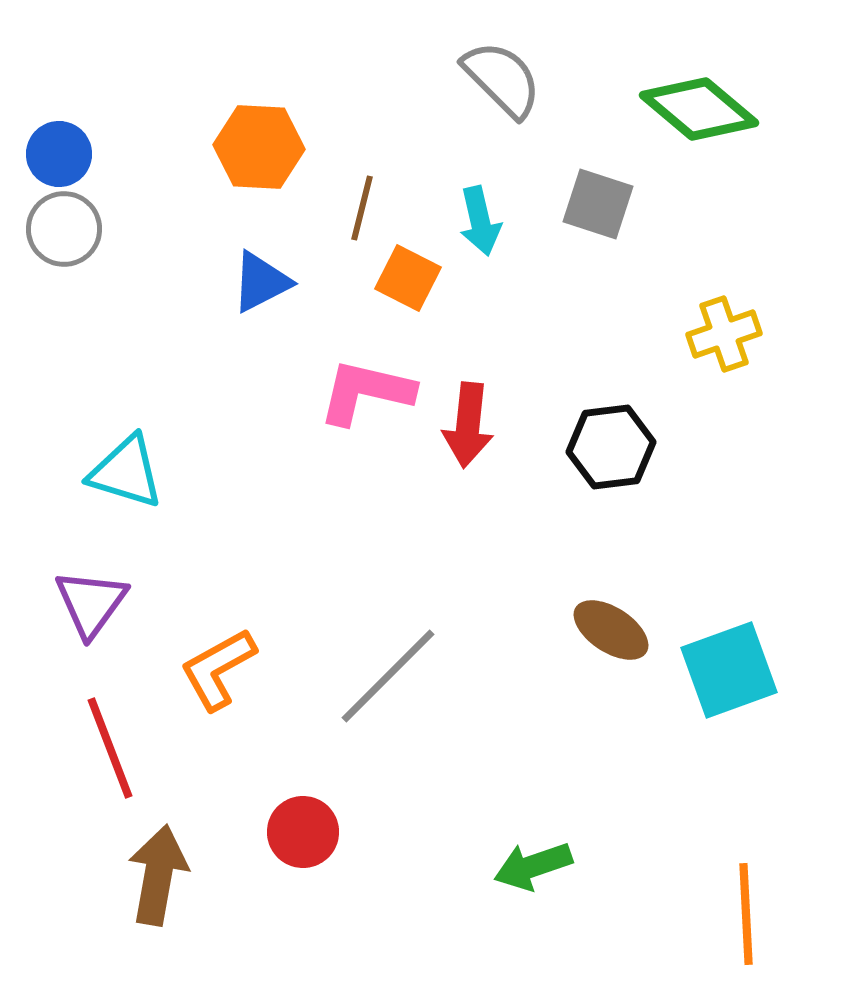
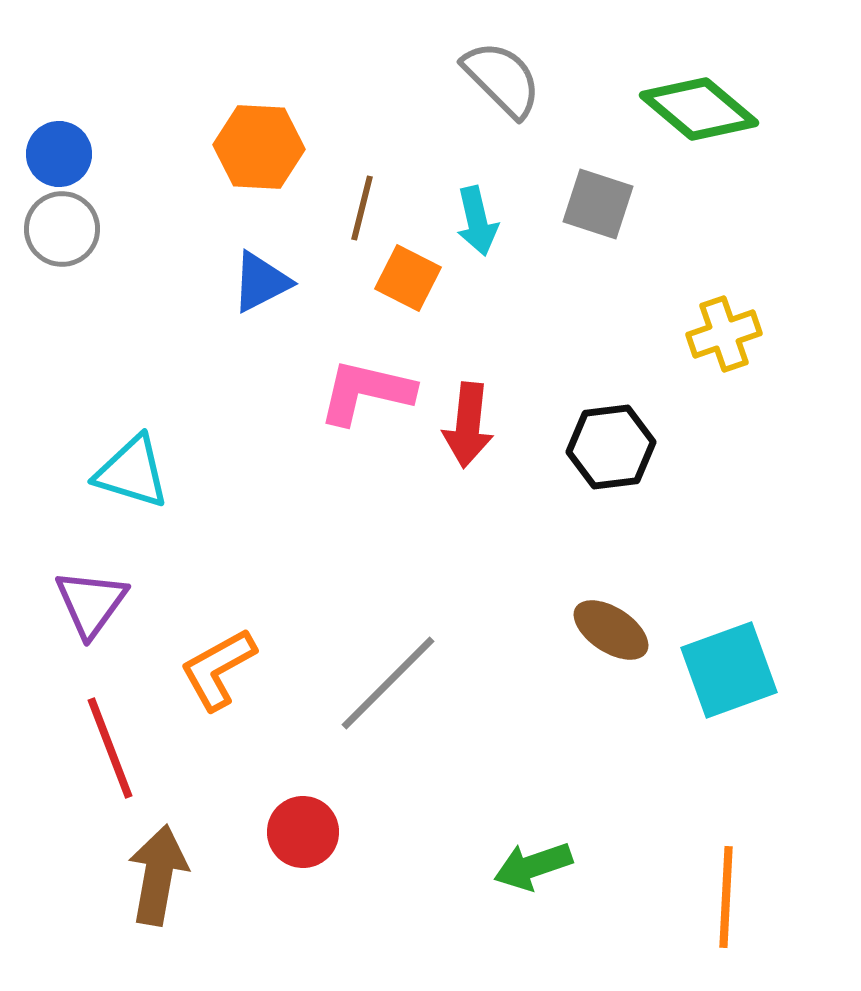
cyan arrow: moved 3 px left
gray circle: moved 2 px left
cyan triangle: moved 6 px right
gray line: moved 7 px down
orange line: moved 20 px left, 17 px up; rotated 6 degrees clockwise
